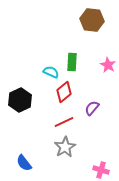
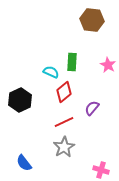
gray star: moved 1 px left
